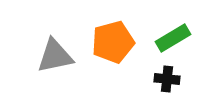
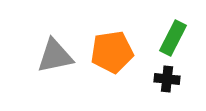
green rectangle: rotated 32 degrees counterclockwise
orange pentagon: moved 1 px left, 10 px down; rotated 6 degrees clockwise
